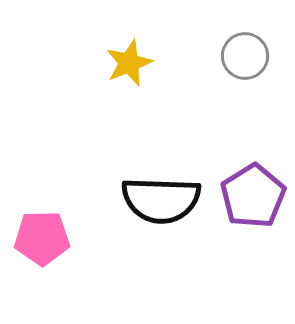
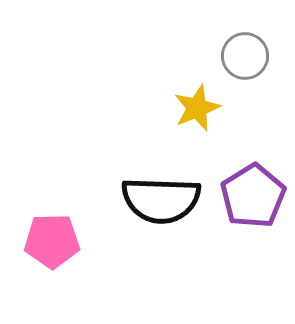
yellow star: moved 68 px right, 45 px down
pink pentagon: moved 10 px right, 3 px down
